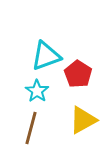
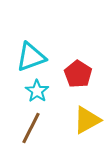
cyan triangle: moved 15 px left, 1 px down
yellow triangle: moved 4 px right
brown line: rotated 12 degrees clockwise
